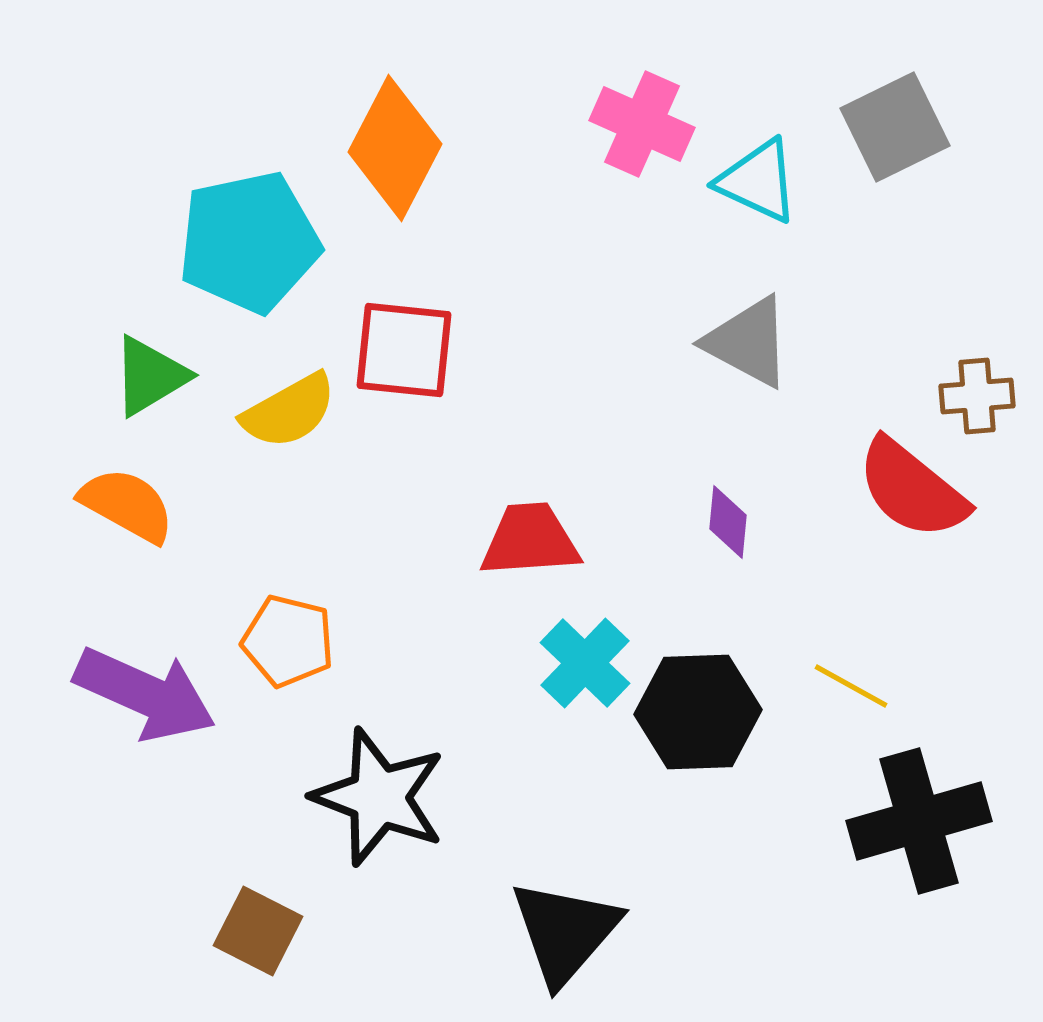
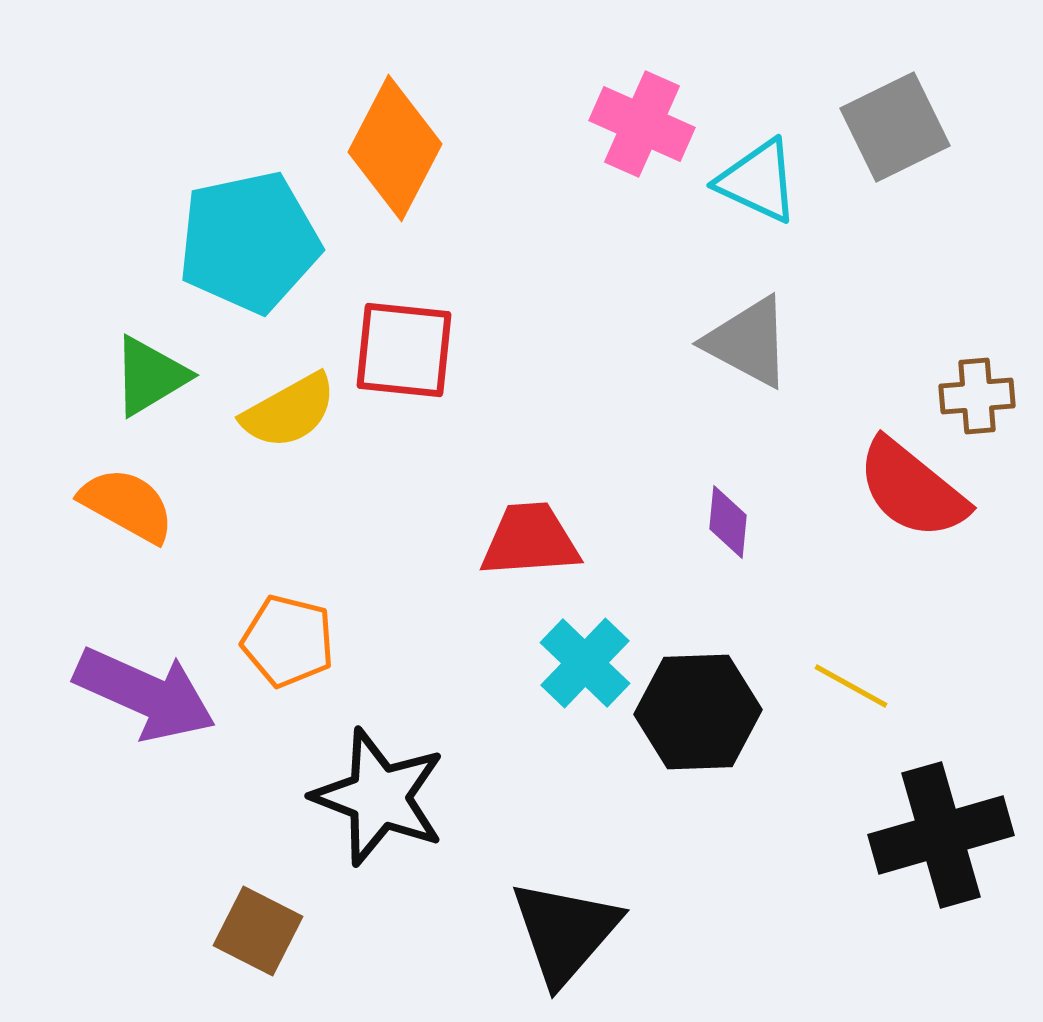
black cross: moved 22 px right, 14 px down
